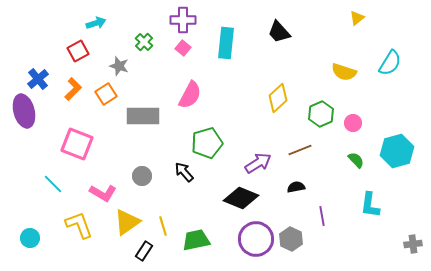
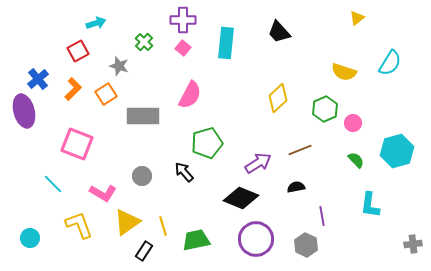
green hexagon at (321, 114): moved 4 px right, 5 px up
gray hexagon at (291, 239): moved 15 px right, 6 px down
